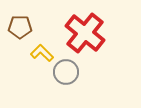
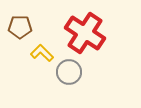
red cross: rotated 6 degrees counterclockwise
gray circle: moved 3 px right
